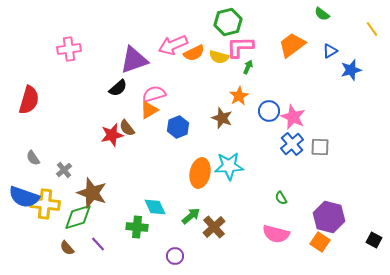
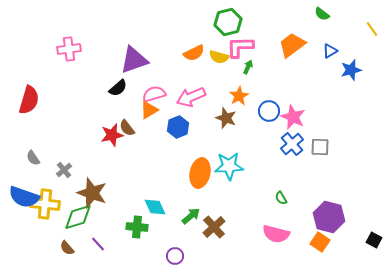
pink arrow at (173, 45): moved 18 px right, 52 px down
brown star at (222, 118): moved 4 px right
